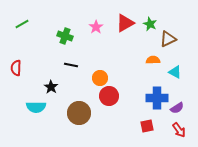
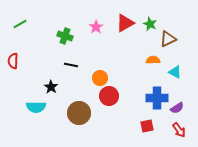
green line: moved 2 px left
red semicircle: moved 3 px left, 7 px up
